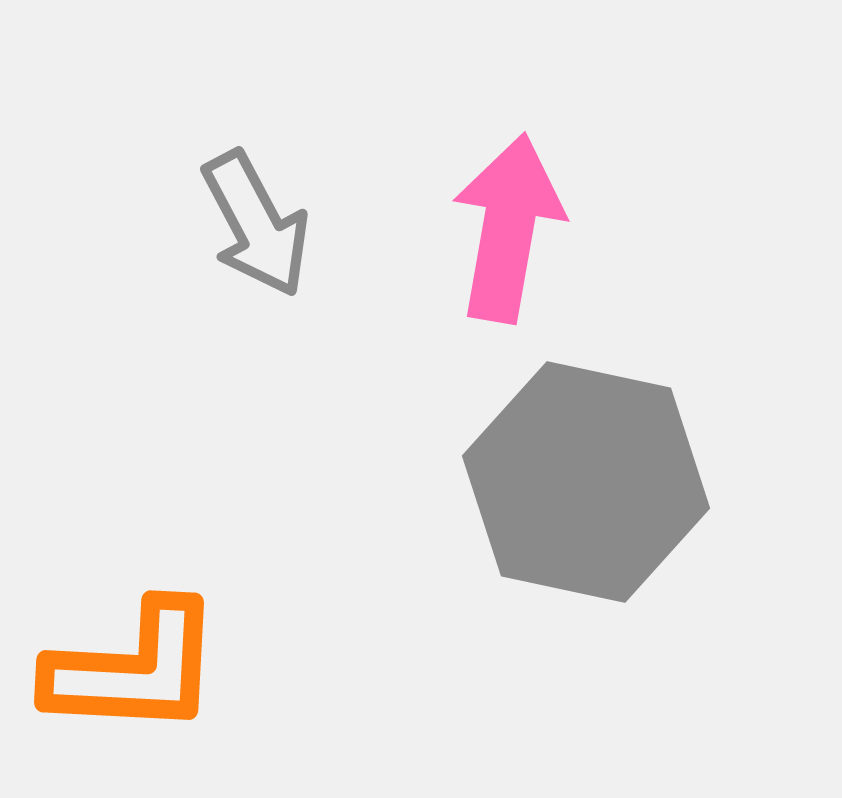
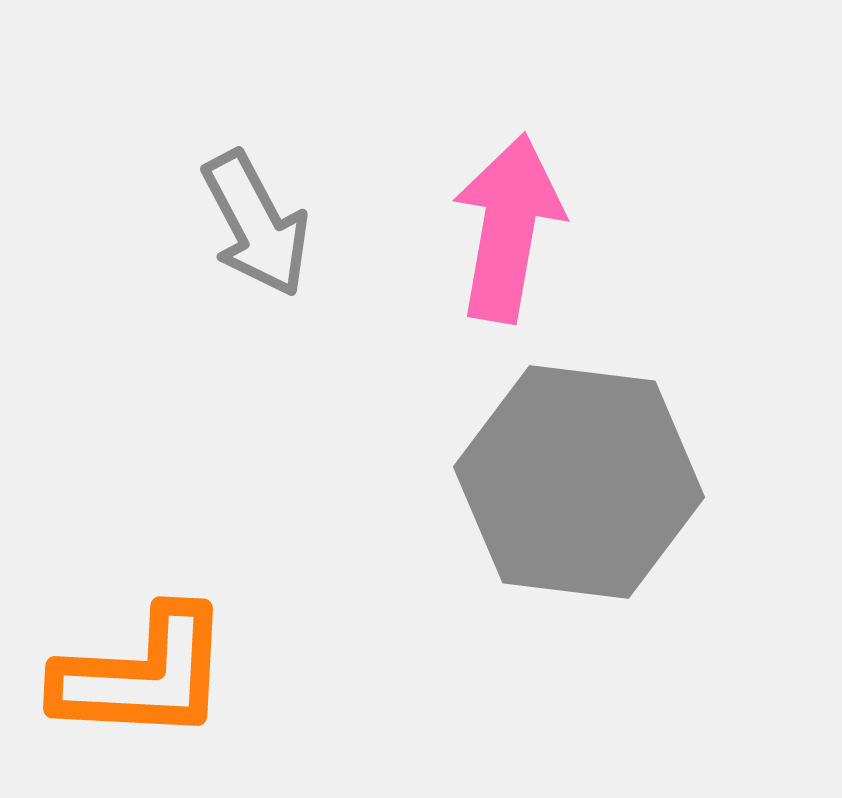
gray hexagon: moved 7 px left; rotated 5 degrees counterclockwise
orange L-shape: moved 9 px right, 6 px down
